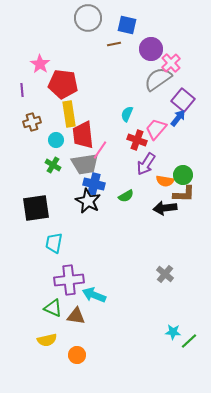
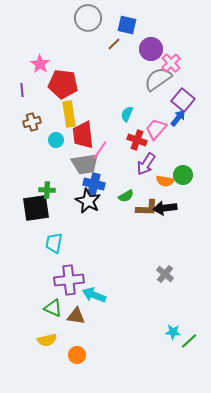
brown line: rotated 32 degrees counterclockwise
green cross: moved 6 px left, 25 px down; rotated 28 degrees counterclockwise
brown L-shape: moved 37 px left, 14 px down
